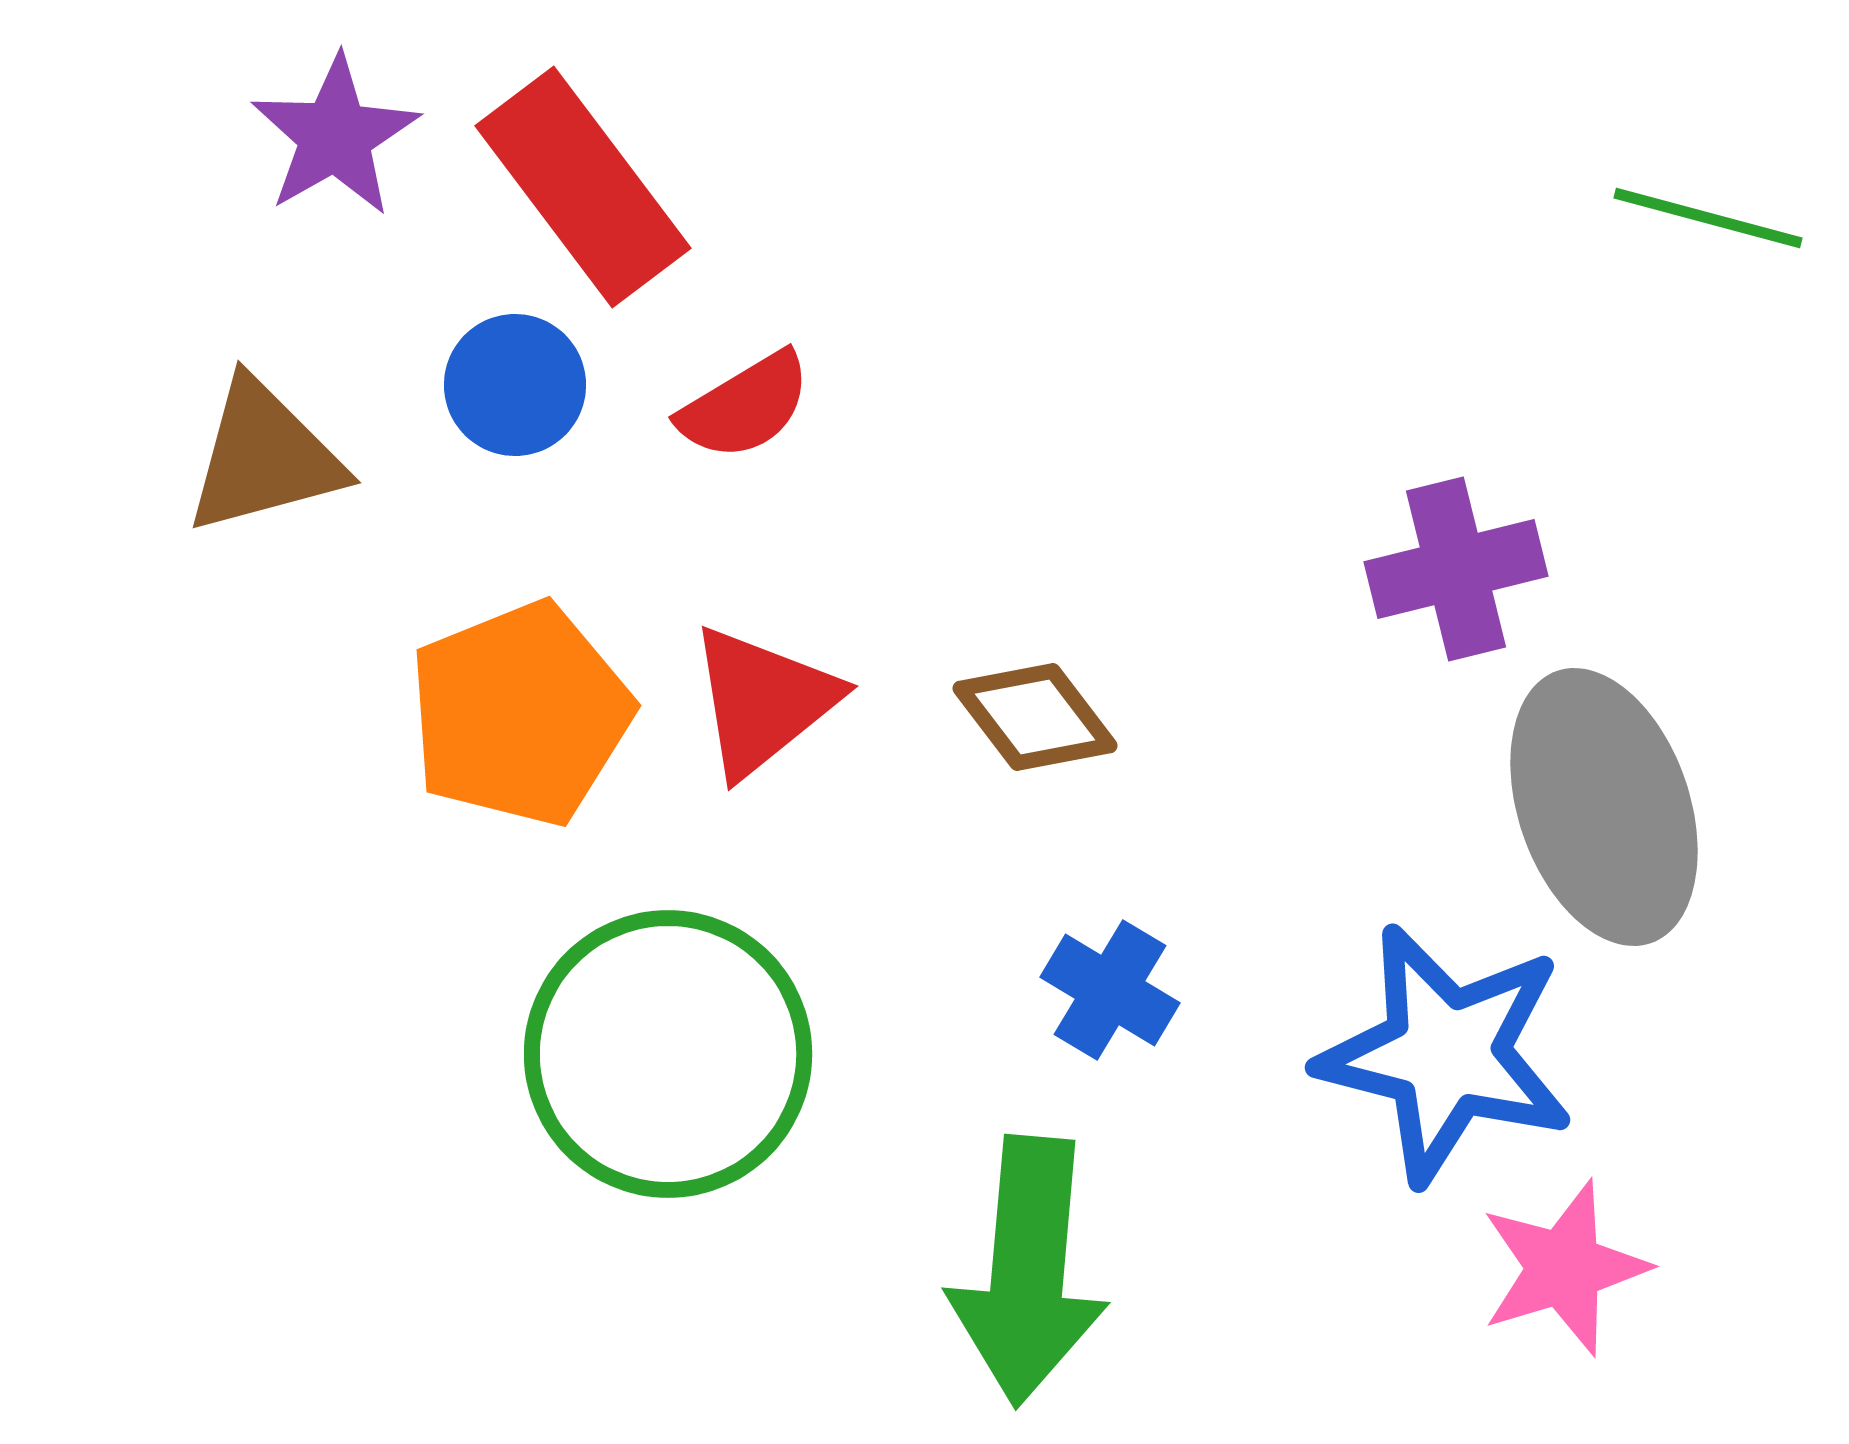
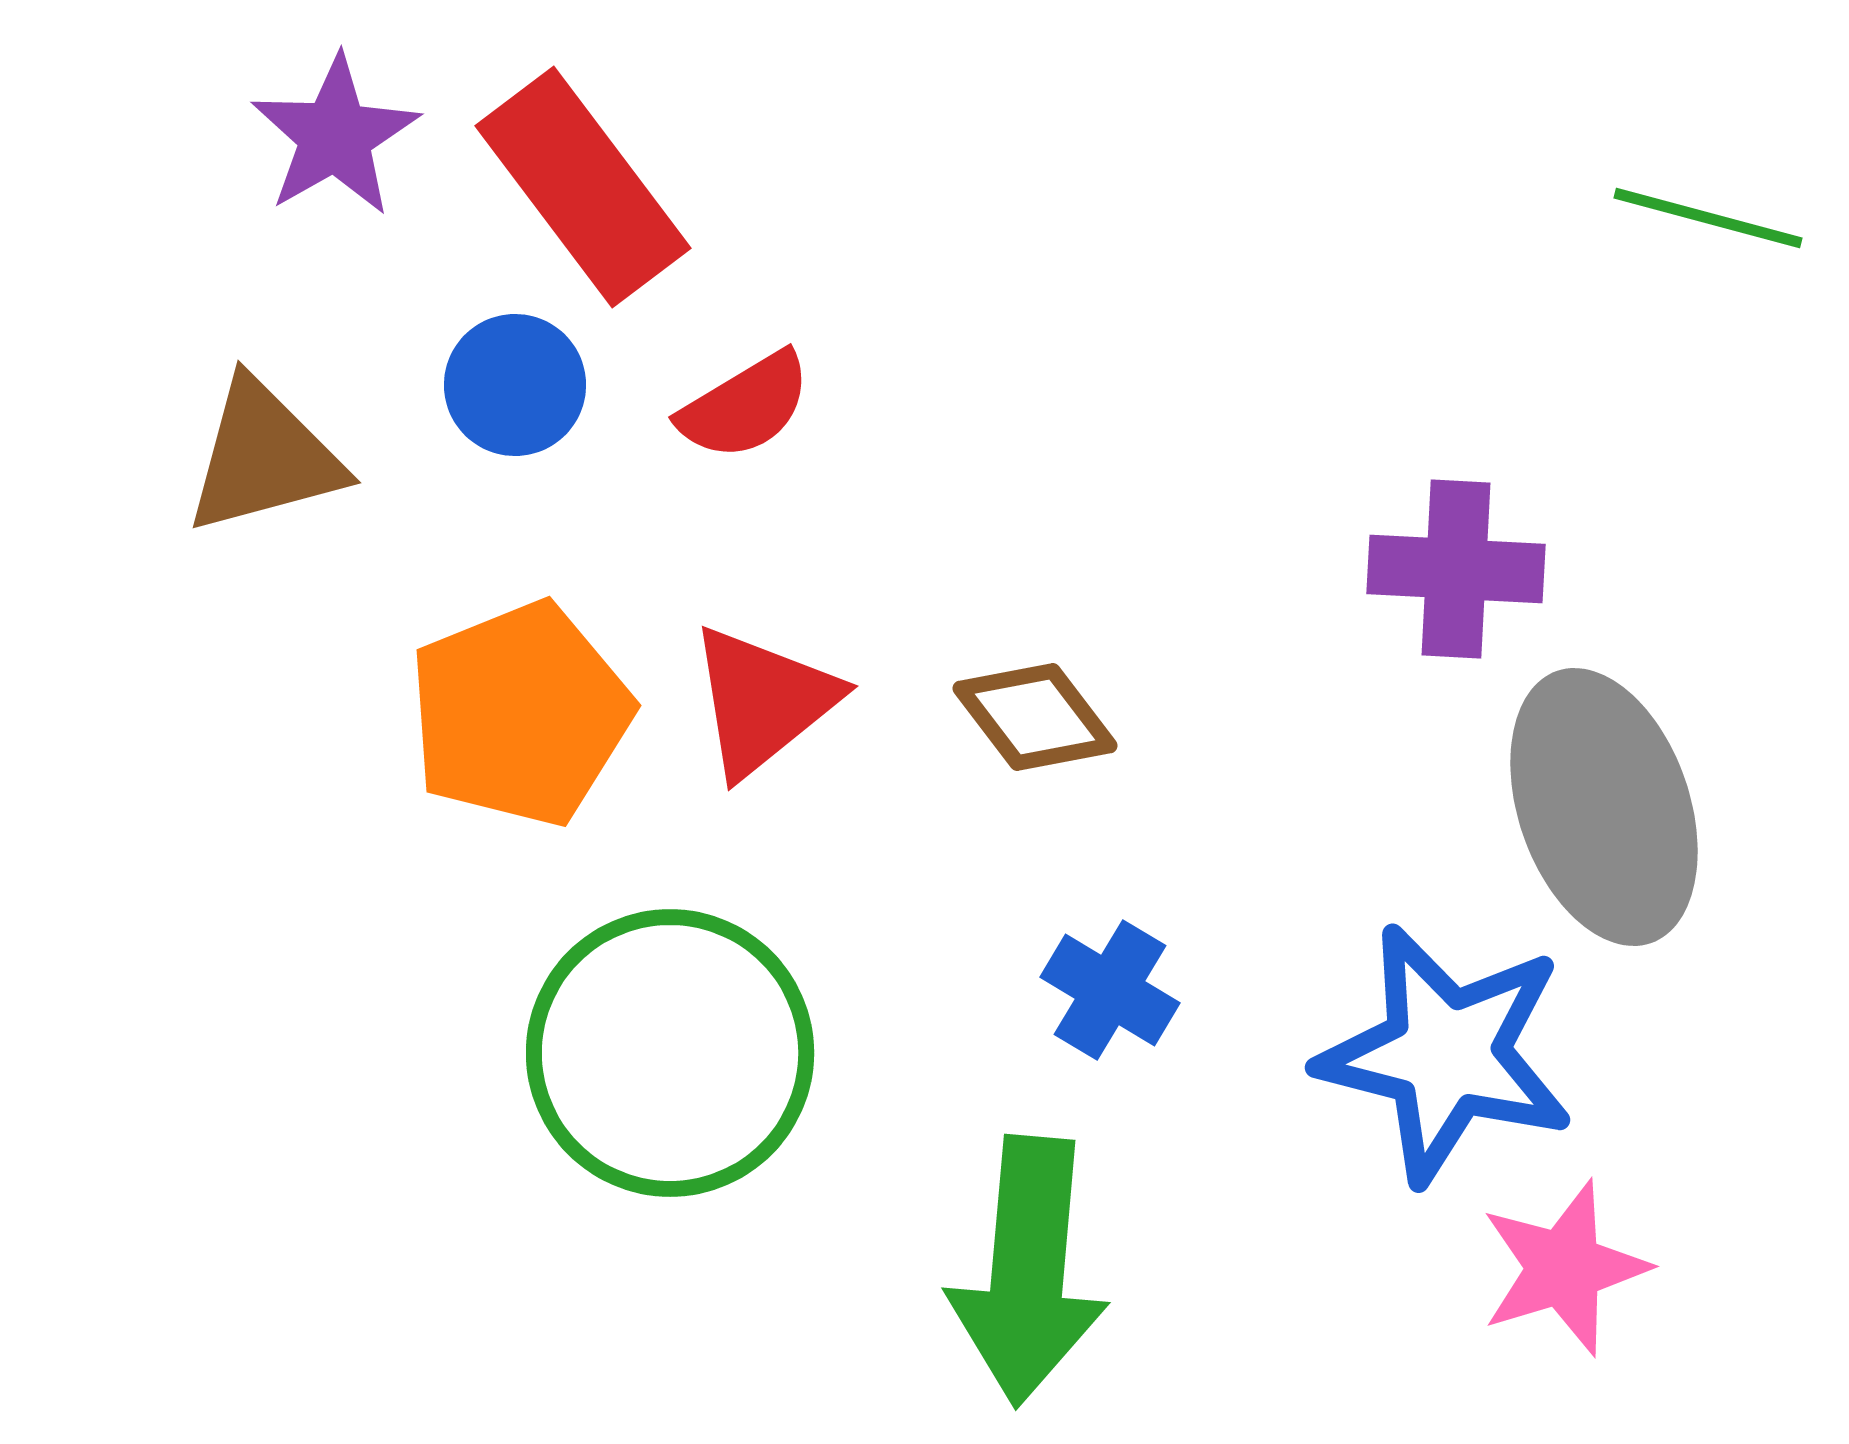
purple cross: rotated 17 degrees clockwise
green circle: moved 2 px right, 1 px up
